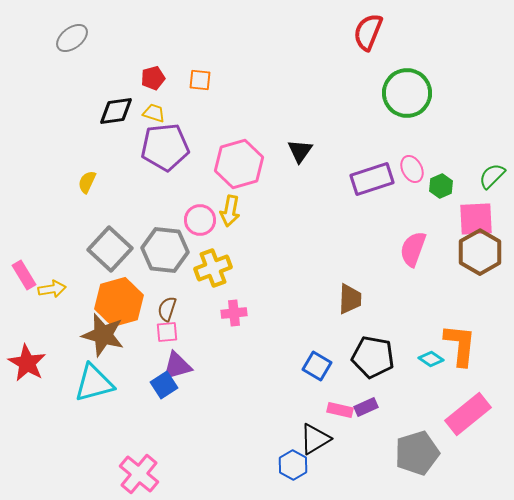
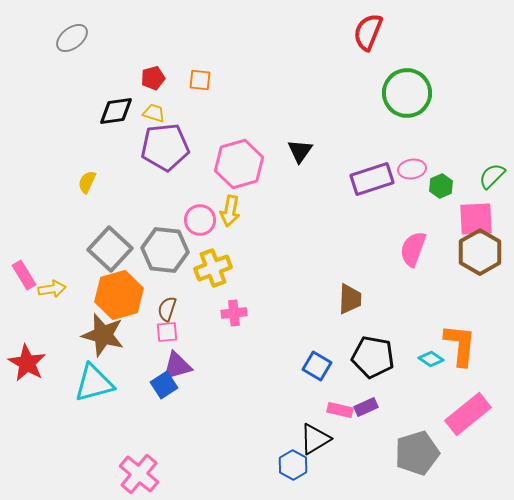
pink ellipse at (412, 169): rotated 72 degrees counterclockwise
orange hexagon at (119, 302): moved 7 px up
